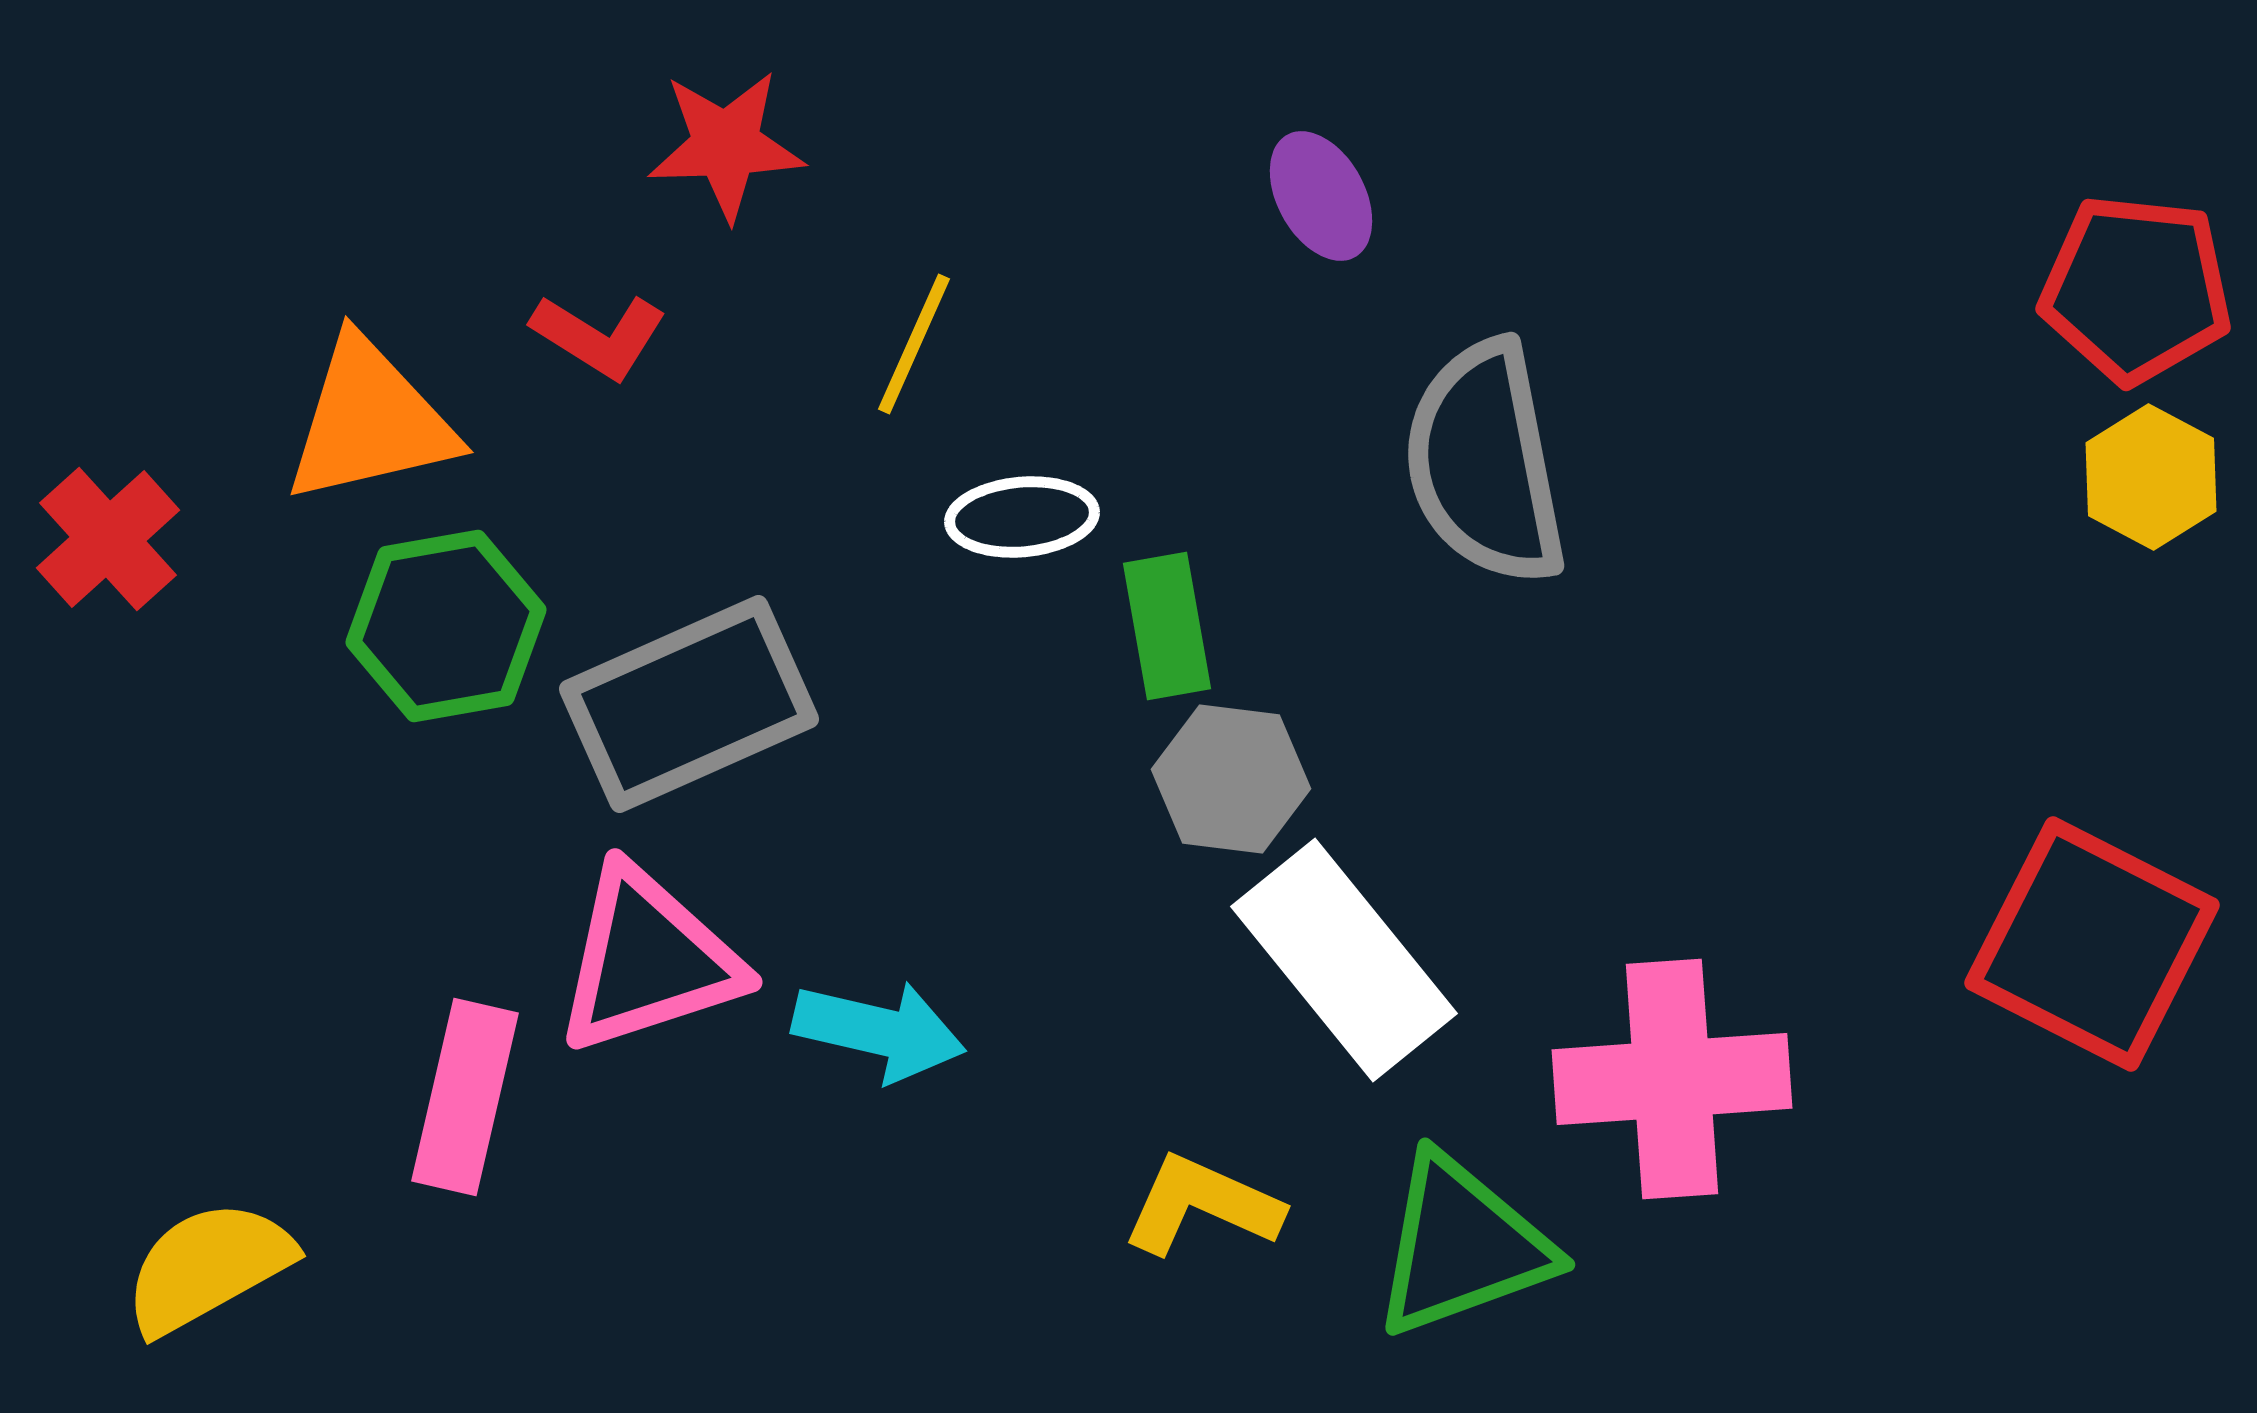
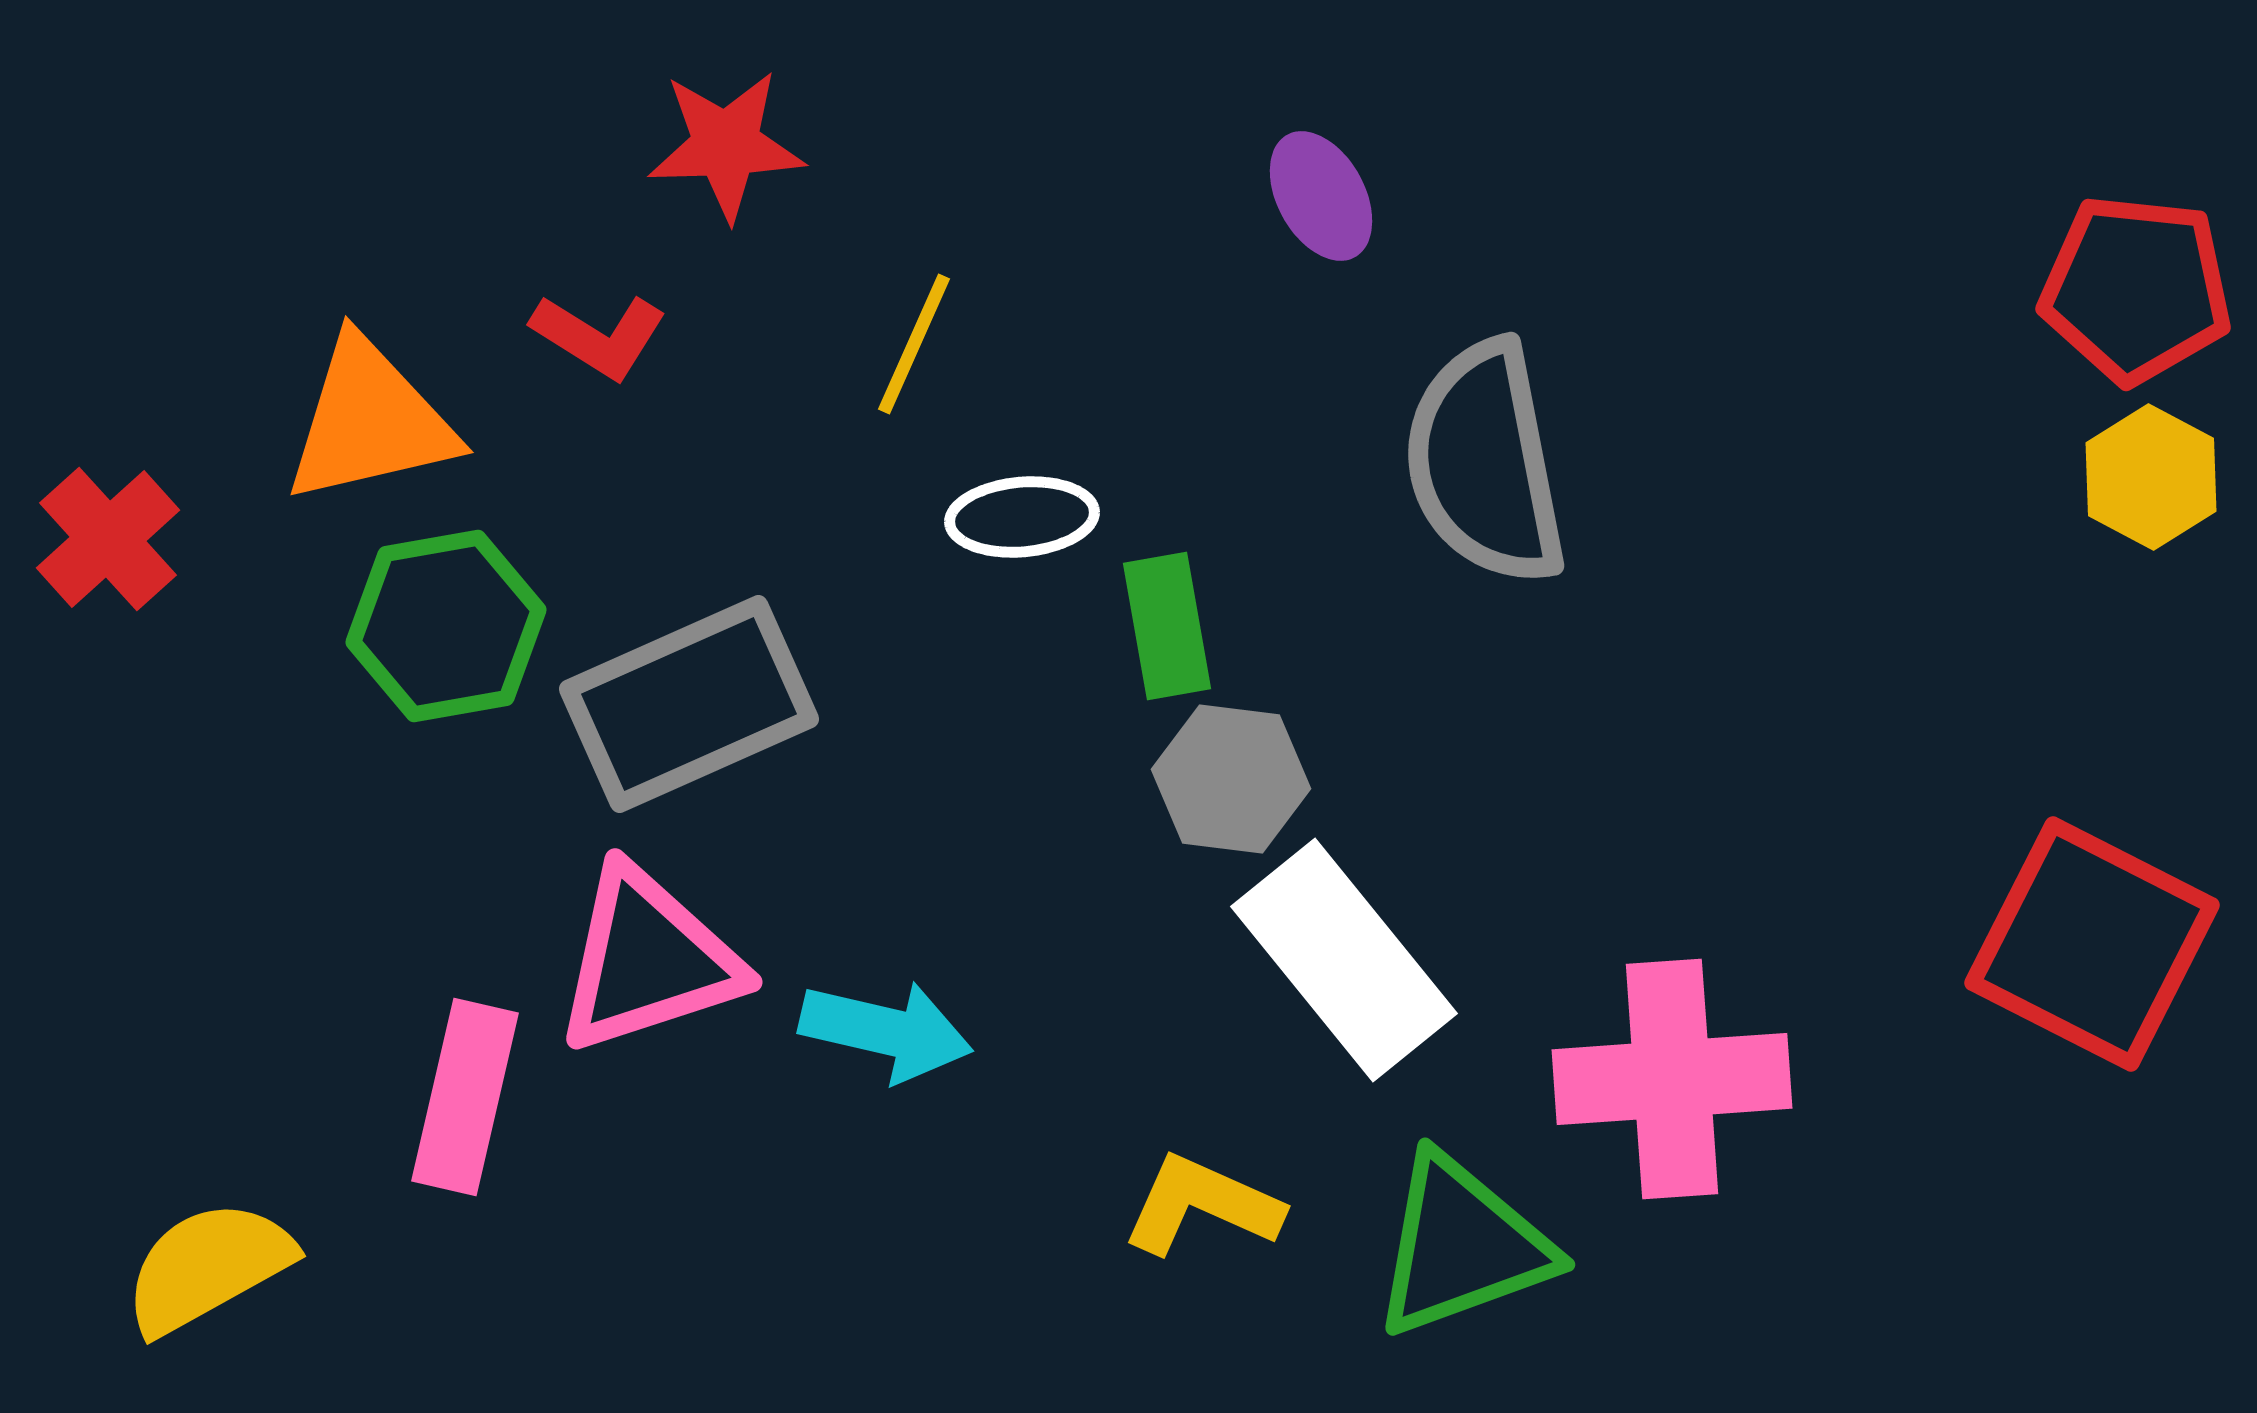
cyan arrow: moved 7 px right
